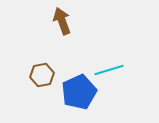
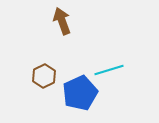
brown hexagon: moved 2 px right, 1 px down; rotated 15 degrees counterclockwise
blue pentagon: moved 1 px right, 1 px down
